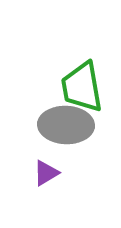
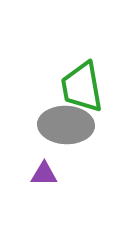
purple triangle: moved 2 px left, 1 px down; rotated 32 degrees clockwise
